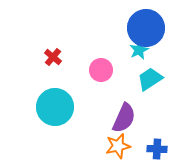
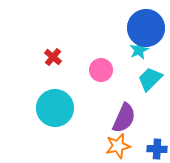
cyan trapezoid: rotated 12 degrees counterclockwise
cyan circle: moved 1 px down
